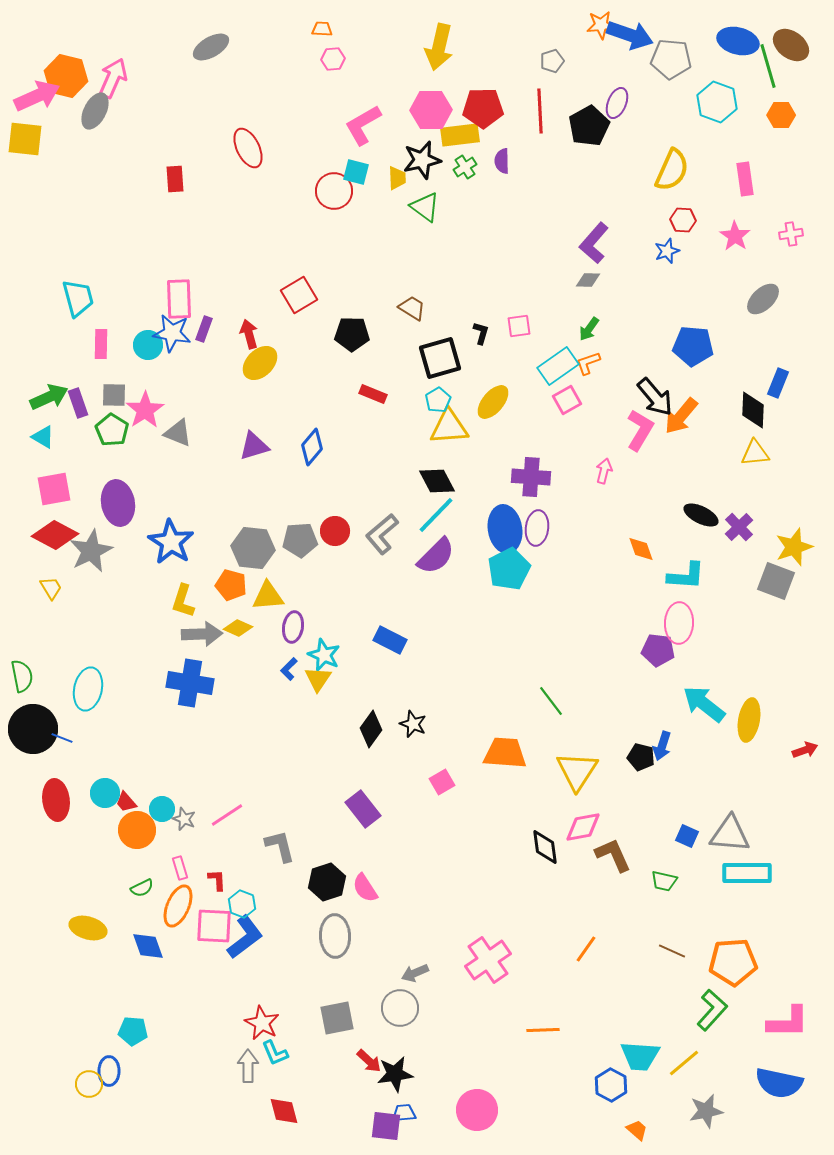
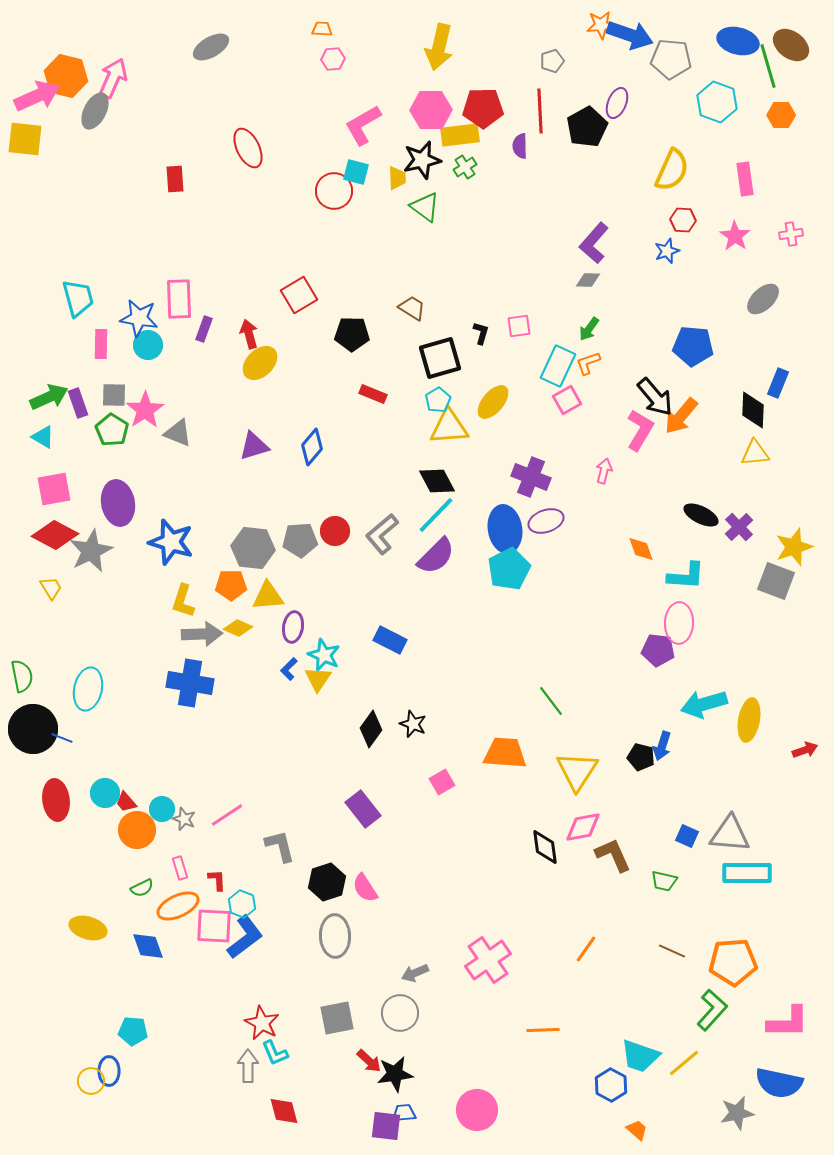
black pentagon at (589, 126): moved 2 px left, 1 px down
purple semicircle at (502, 161): moved 18 px right, 15 px up
blue star at (172, 333): moved 33 px left, 15 px up
cyan rectangle at (558, 366): rotated 30 degrees counterclockwise
purple cross at (531, 477): rotated 18 degrees clockwise
purple ellipse at (537, 528): moved 9 px right, 7 px up; rotated 64 degrees clockwise
blue star at (171, 542): rotated 15 degrees counterclockwise
orange pentagon at (231, 585): rotated 16 degrees counterclockwise
cyan arrow at (704, 704): rotated 54 degrees counterclockwise
orange ellipse at (178, 906): rotated 42 degrees clockwise
gray circle at (400, 1008): moved 5 px down
cyan trapezoid at (640, 1056): rotated 15 degrees clockwise
yellow circle at (89, 1084): moved 2 px right, 3 px up
gray star at (706, 1111): moved 31 px right, 2 px down
